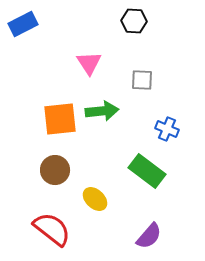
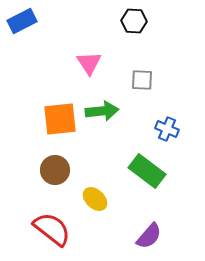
blue rectangle: moved 1 px left, 3 px up
